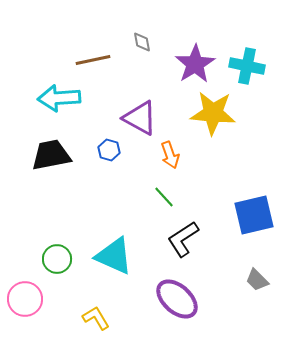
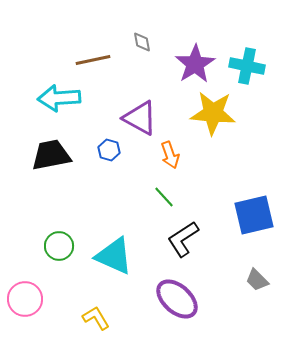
green circle: moved 2 px right, 13 px up
